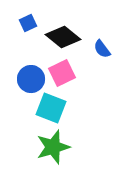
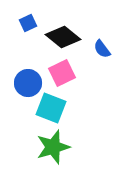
blue circle: moved 3 px left, 4 px down
